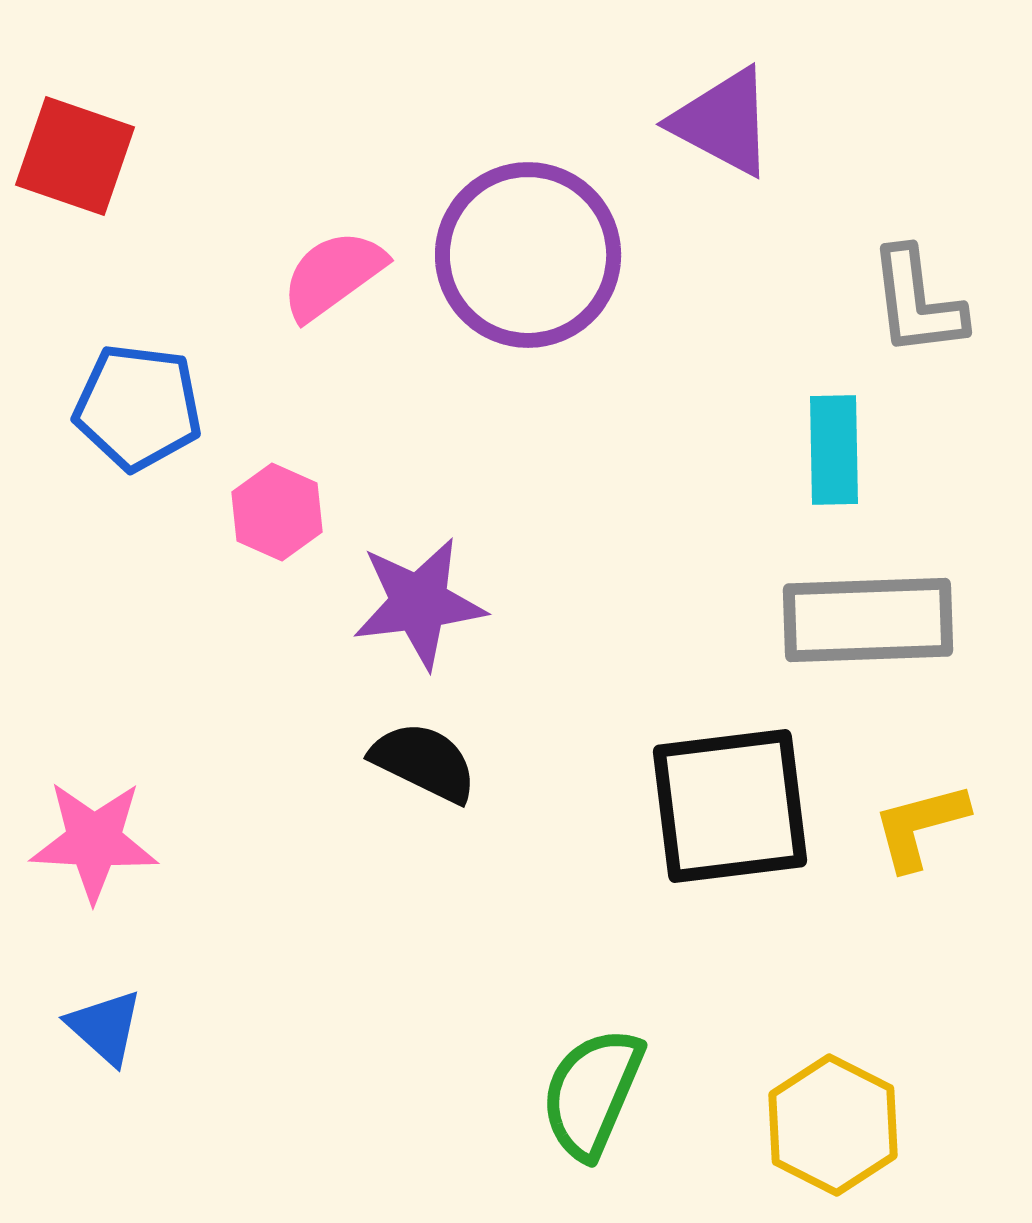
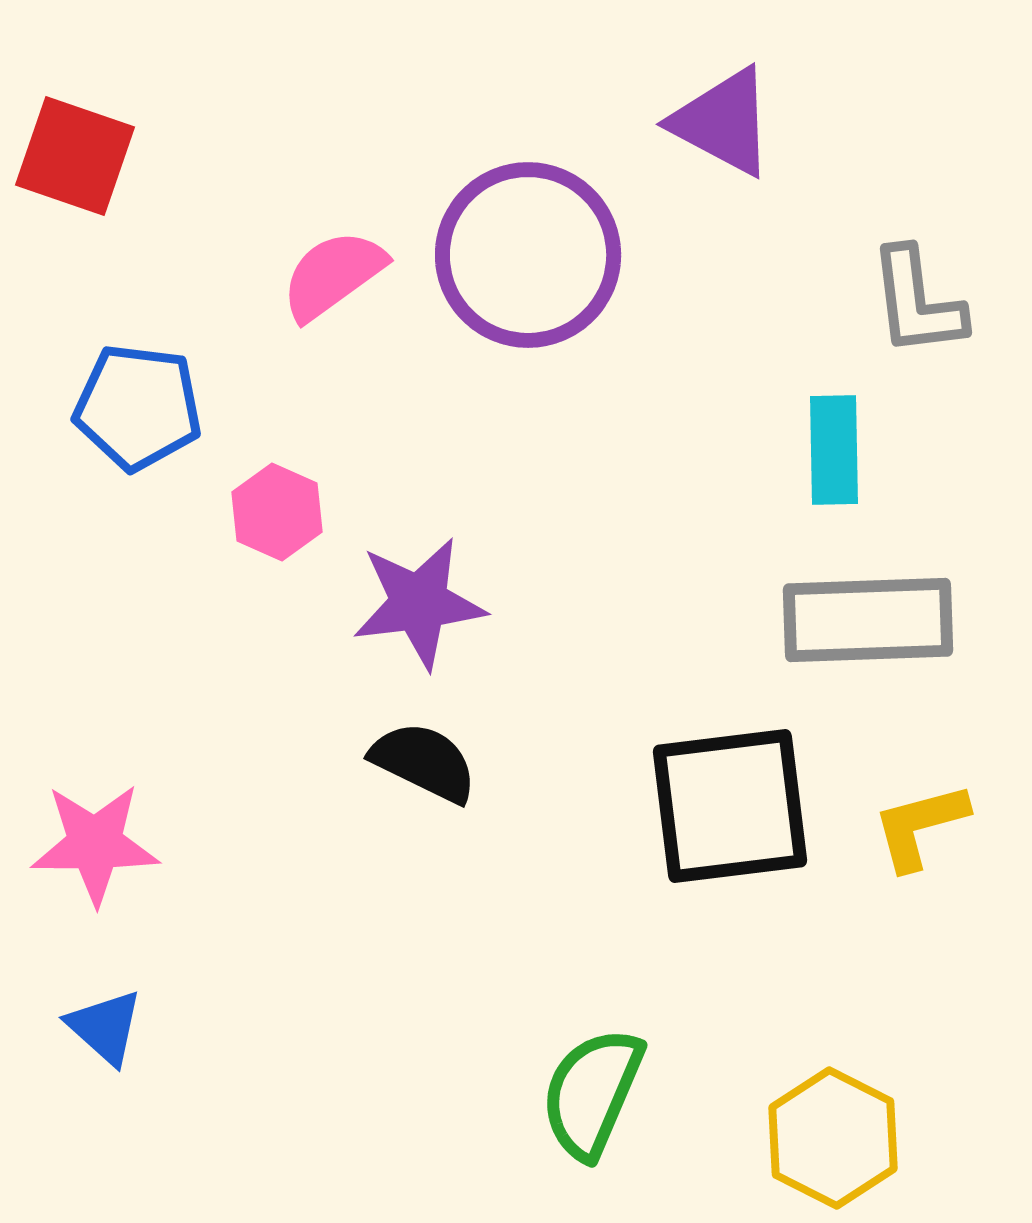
pink star: moved 1 px right, 3 px down; rotated 3 degrees counterclockwise
yellow hexagon: moved 13 px down
